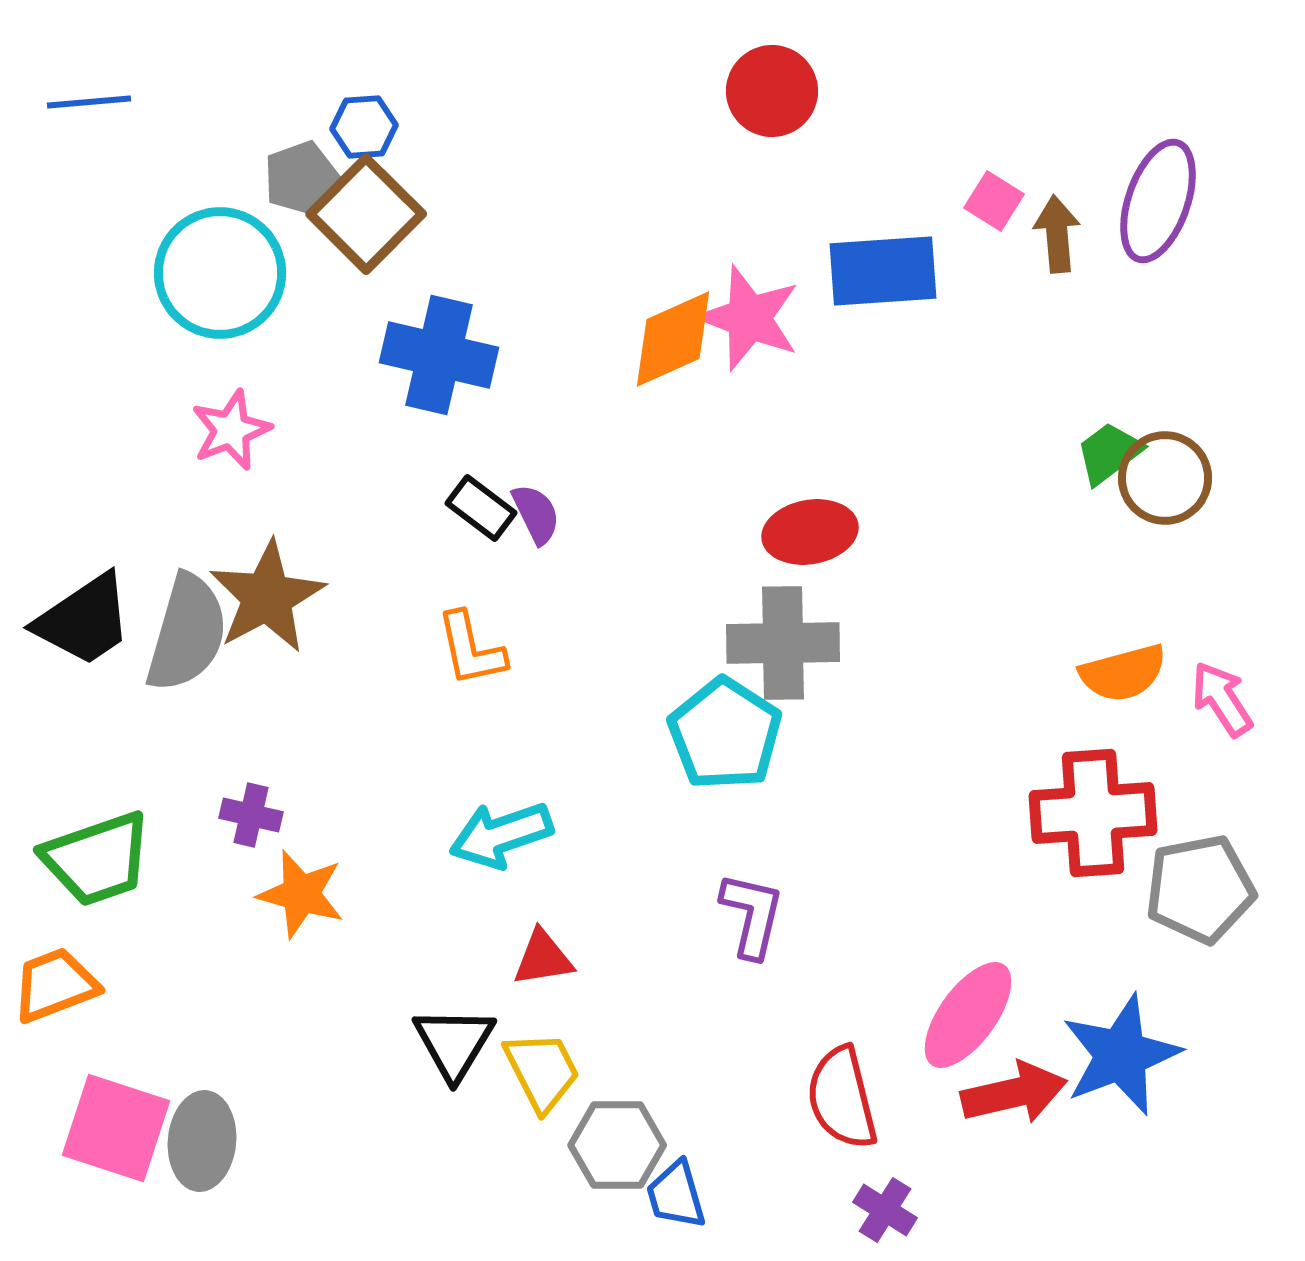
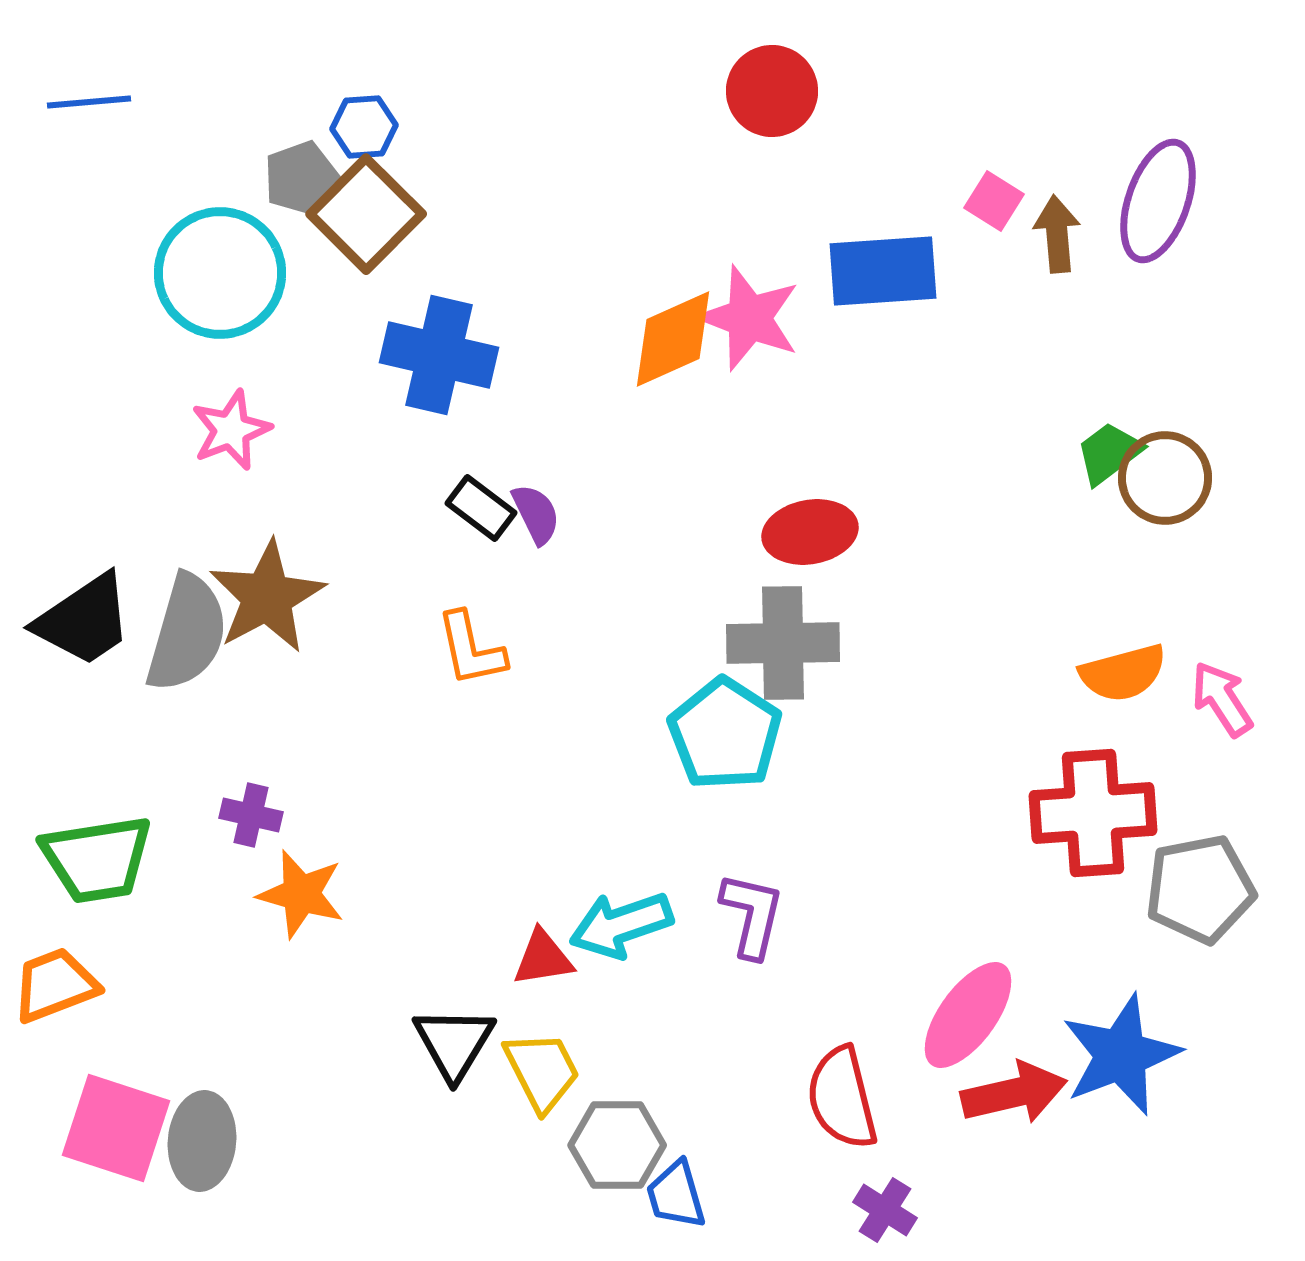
cyan arrow at (501, 835): moved 120 px right, 90 px down
green trapezoid at (97, 859): rotated 10 degrees clockwise
